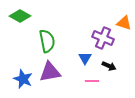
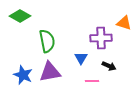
purple cross: moved 2 px left; rotated 25 degrees counterclockwise
blue triangle: moved 4 px left
blue star: moved 4 px up
